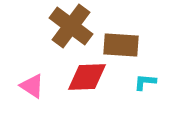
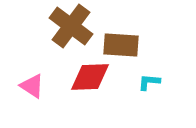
red diamond: moved 3 px right
cyan L-shape: moved 4 px right
